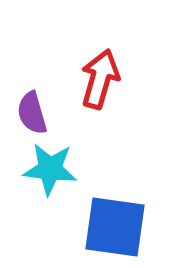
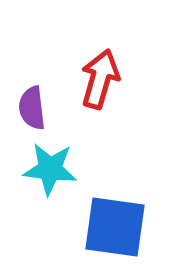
purple semicircle: moved 5 px up; rotated 9 degrees clockwise
